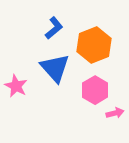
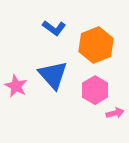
blue L-shape: rotated 75 degrees clockwise
orange hexagon: moved 2 px right
blue triangle: moved 2 px left, 7 px down
